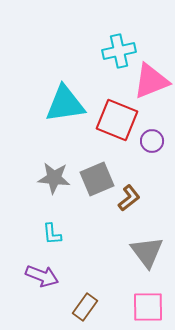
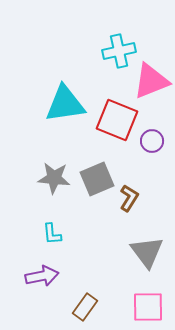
brown L-shape: rotated 20 degrees counterclockwise
purple arrow: rotated 32 degrees counterclockwise
